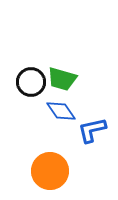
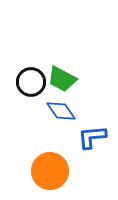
green trapezoid: rotated 12 degrees clockwise
blue L-shape: moved 7 px down; rotated 8 degrees clockwise
